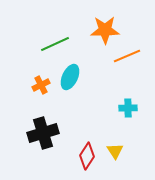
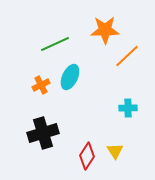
orange line: rotated 20 degrees counterclockwise
